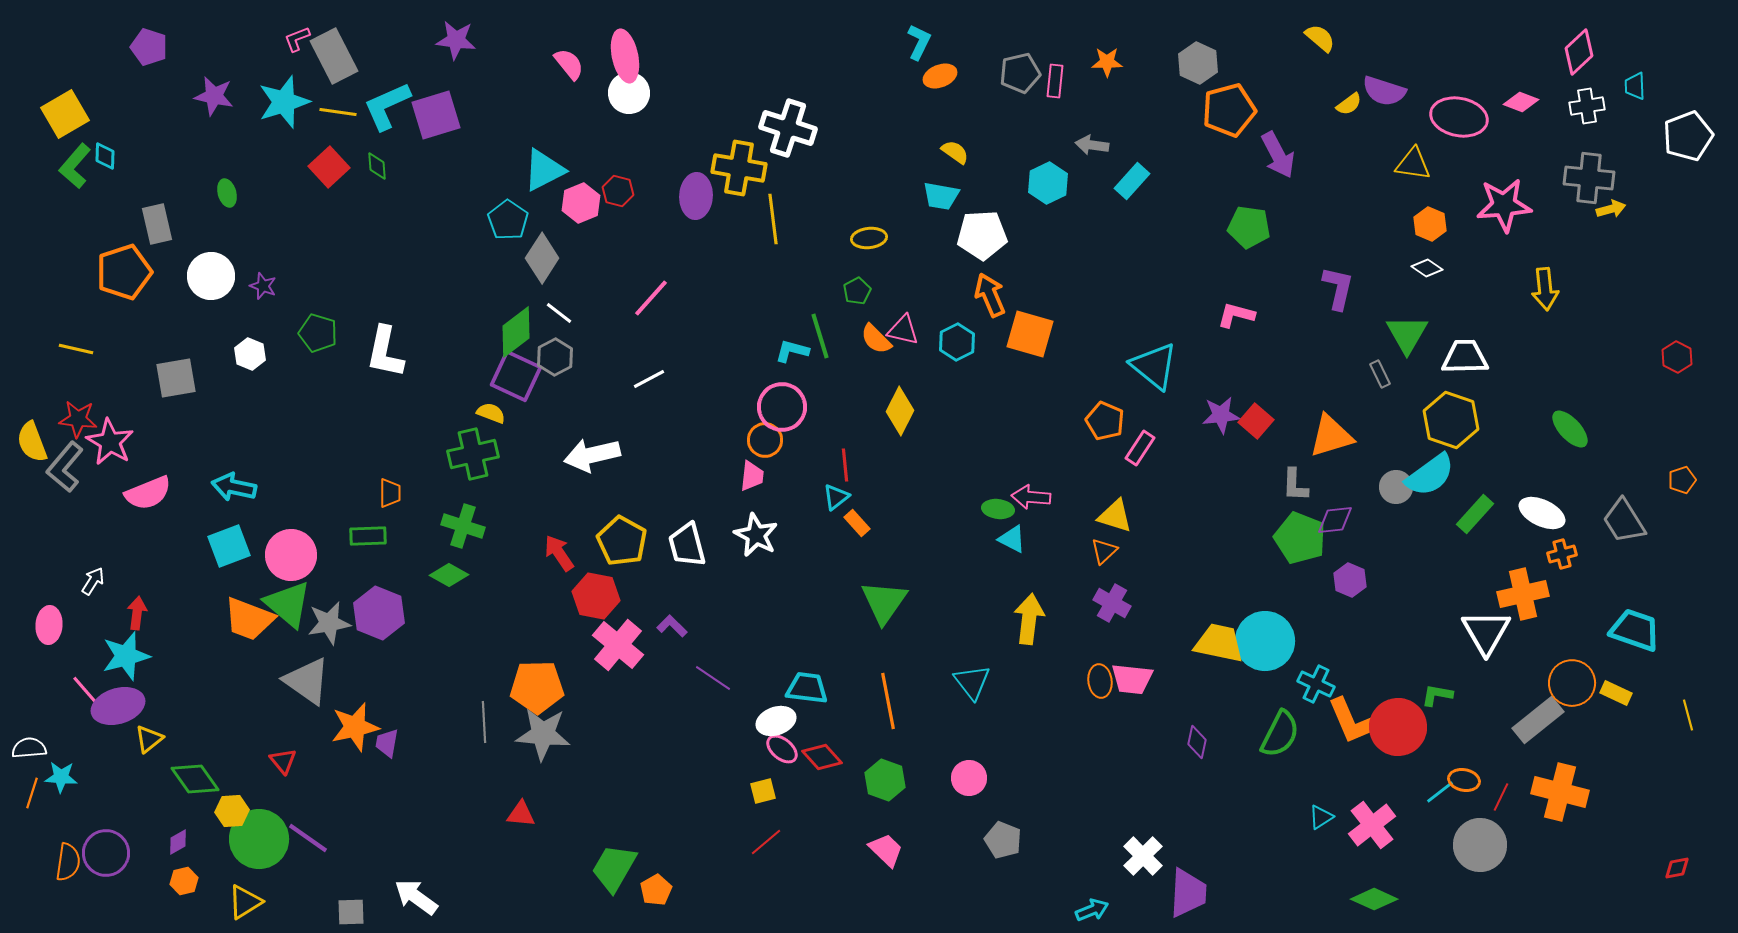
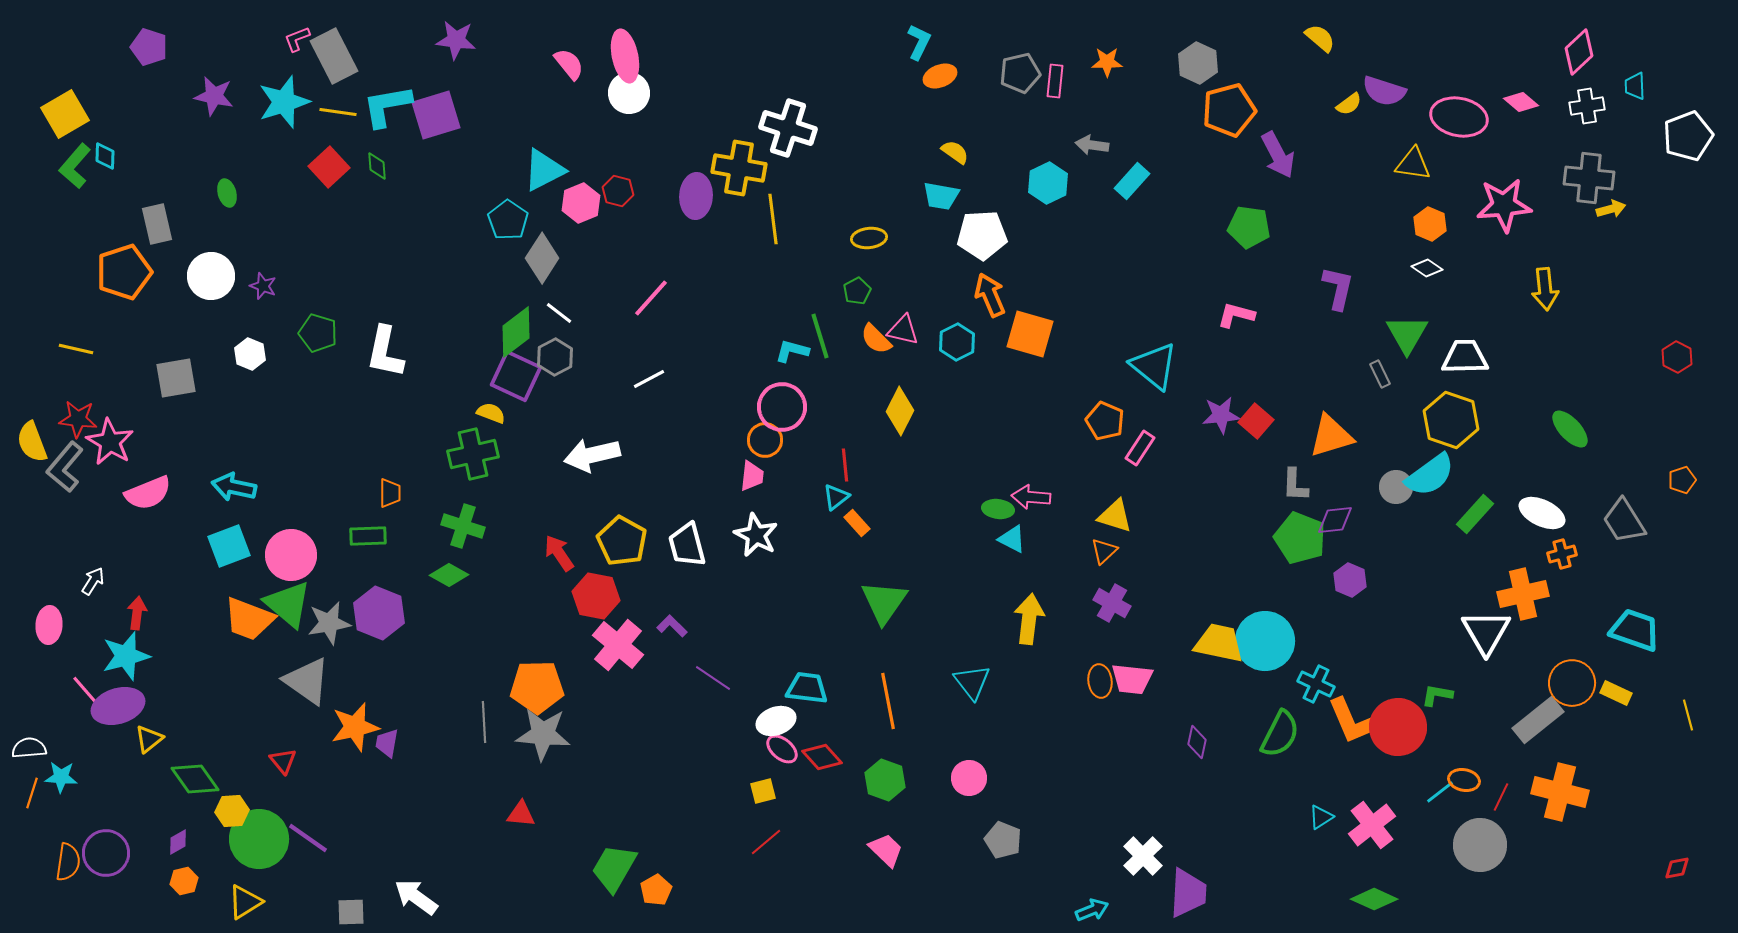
pink diamond at (1521, 102): rotated 20 degrees clockwise
cyan L-shape at (387, 106): rotated 14 degrees clockwise
